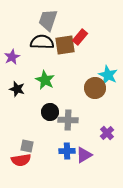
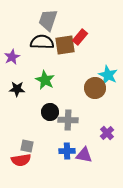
black star: rotated 14 degrees counterclockwise
purple triangle: rotated 42 degrees clockwise
